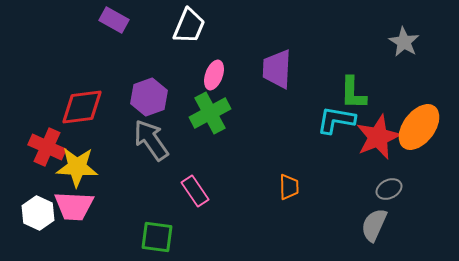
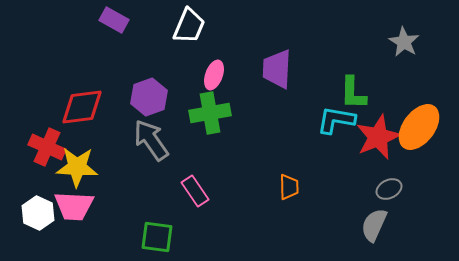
green cross: rotated 18 degrees clockwise
